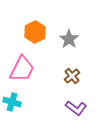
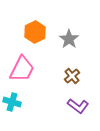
purple L-shape: moved 2 px right, 2 px up
